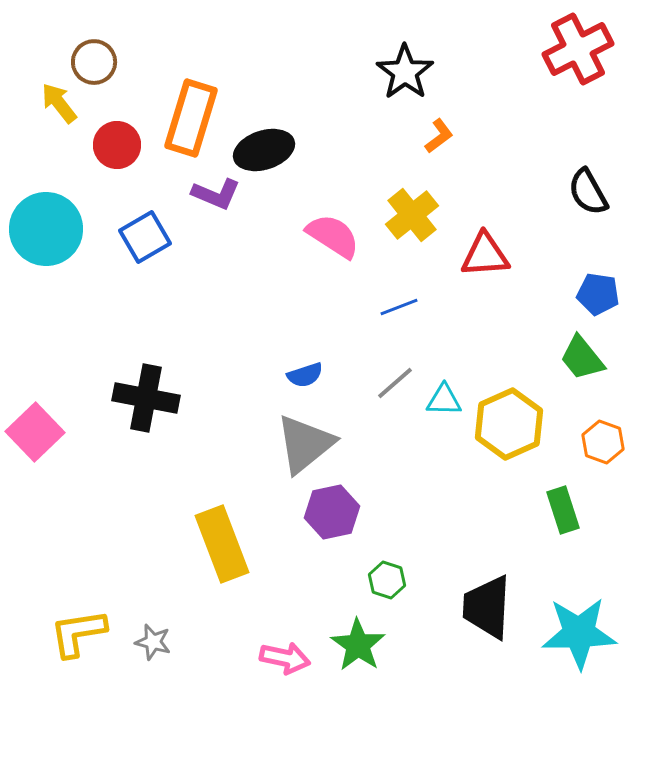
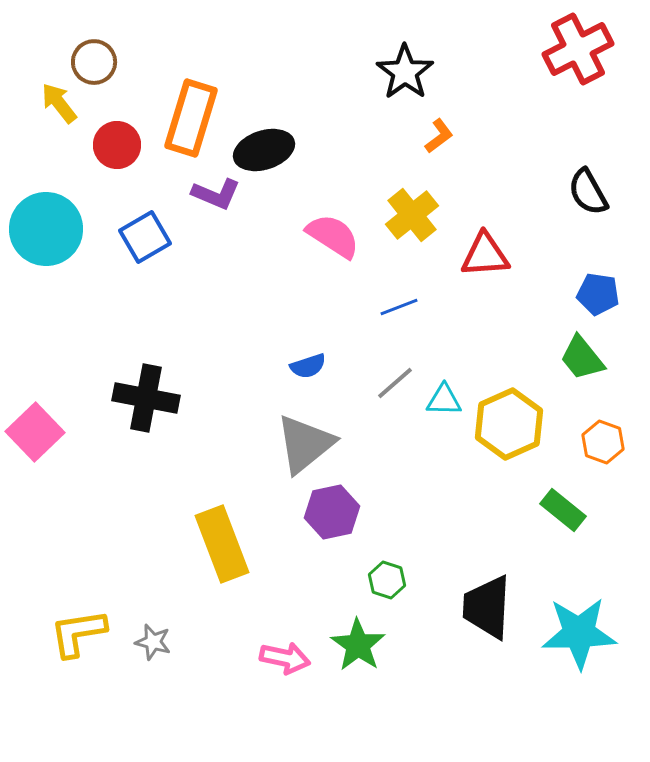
blue semicircle: moved 3 px right, 9 px up
green rectangle: rotated 33 degrees counterclockwise
